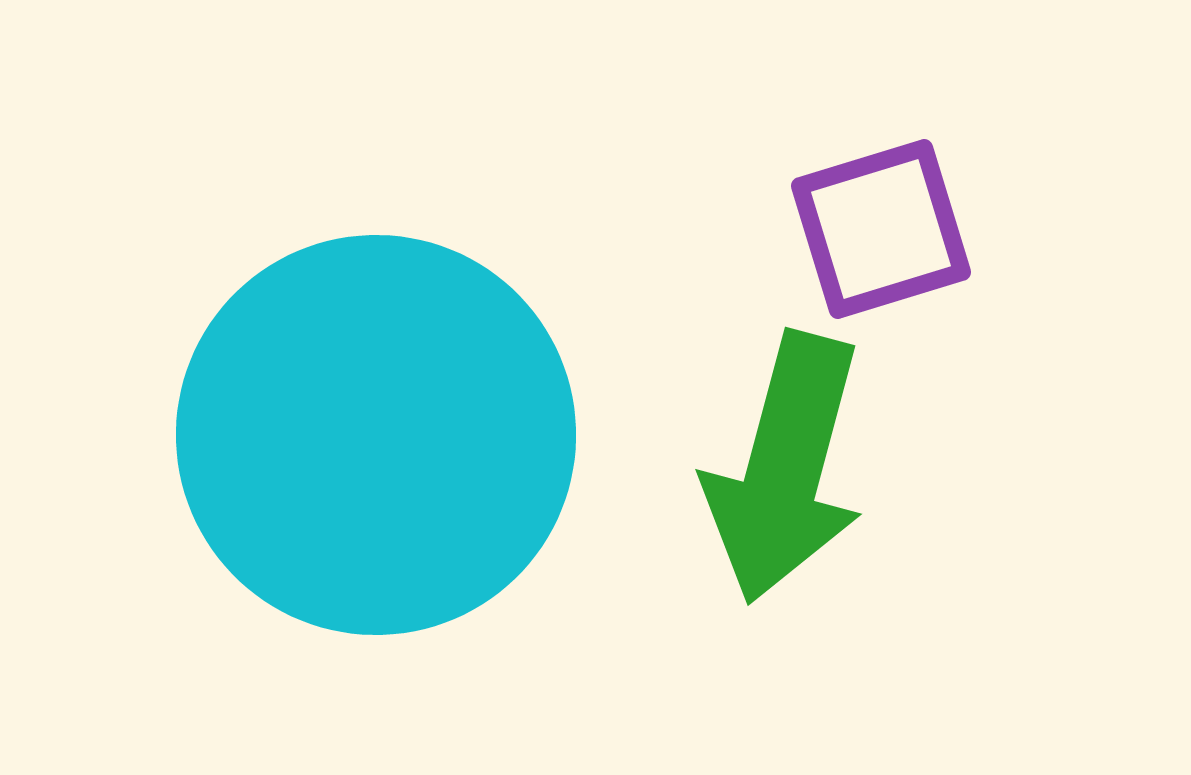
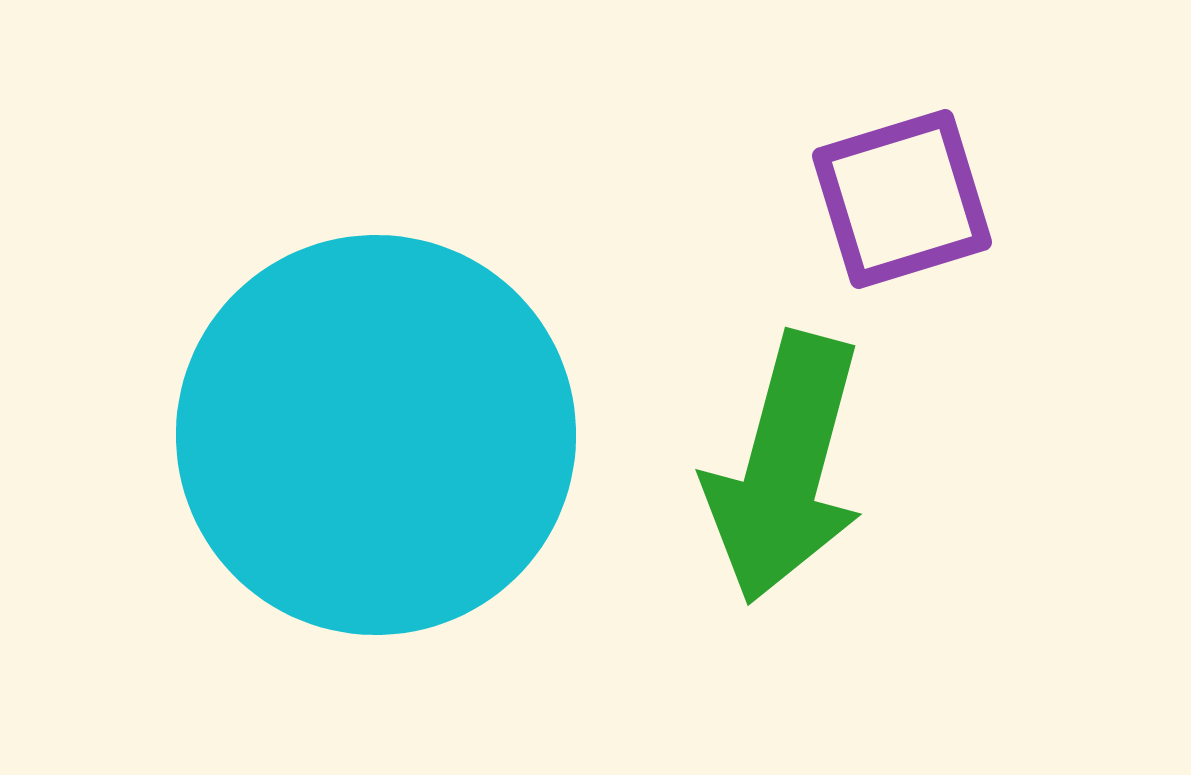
purple square: moved 21 px right, 30 px up
